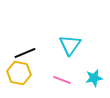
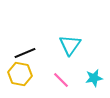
yellow hexagon: moved 1 px right, 1 px down
pink line: moved 1 px left; rotated 24 degrees clockwise
